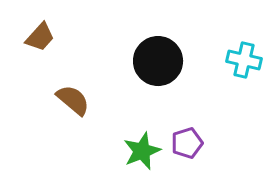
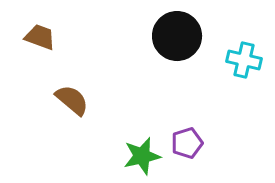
brown trapezoid: rotated 112 degrees counterclockwise
black circle: moved 19 px right, 25 px up
brown semicircle: moved 1 px left
green star: moved 5 px down; rotated 9 degrees clockwise
